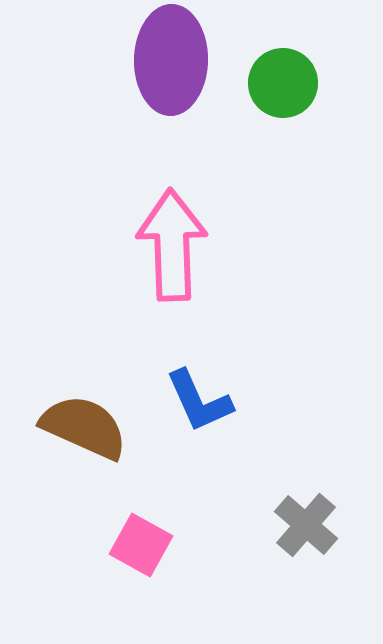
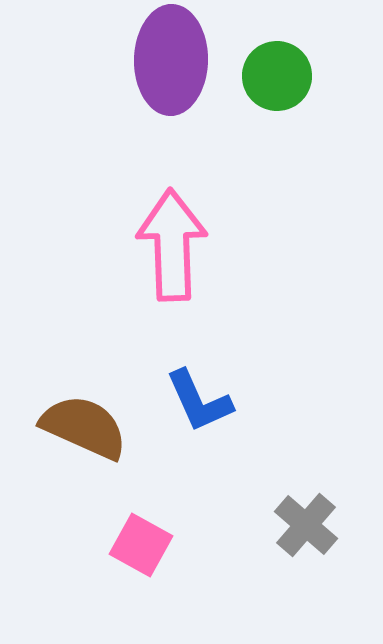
green circle: moved 6 px left, 7 px up
